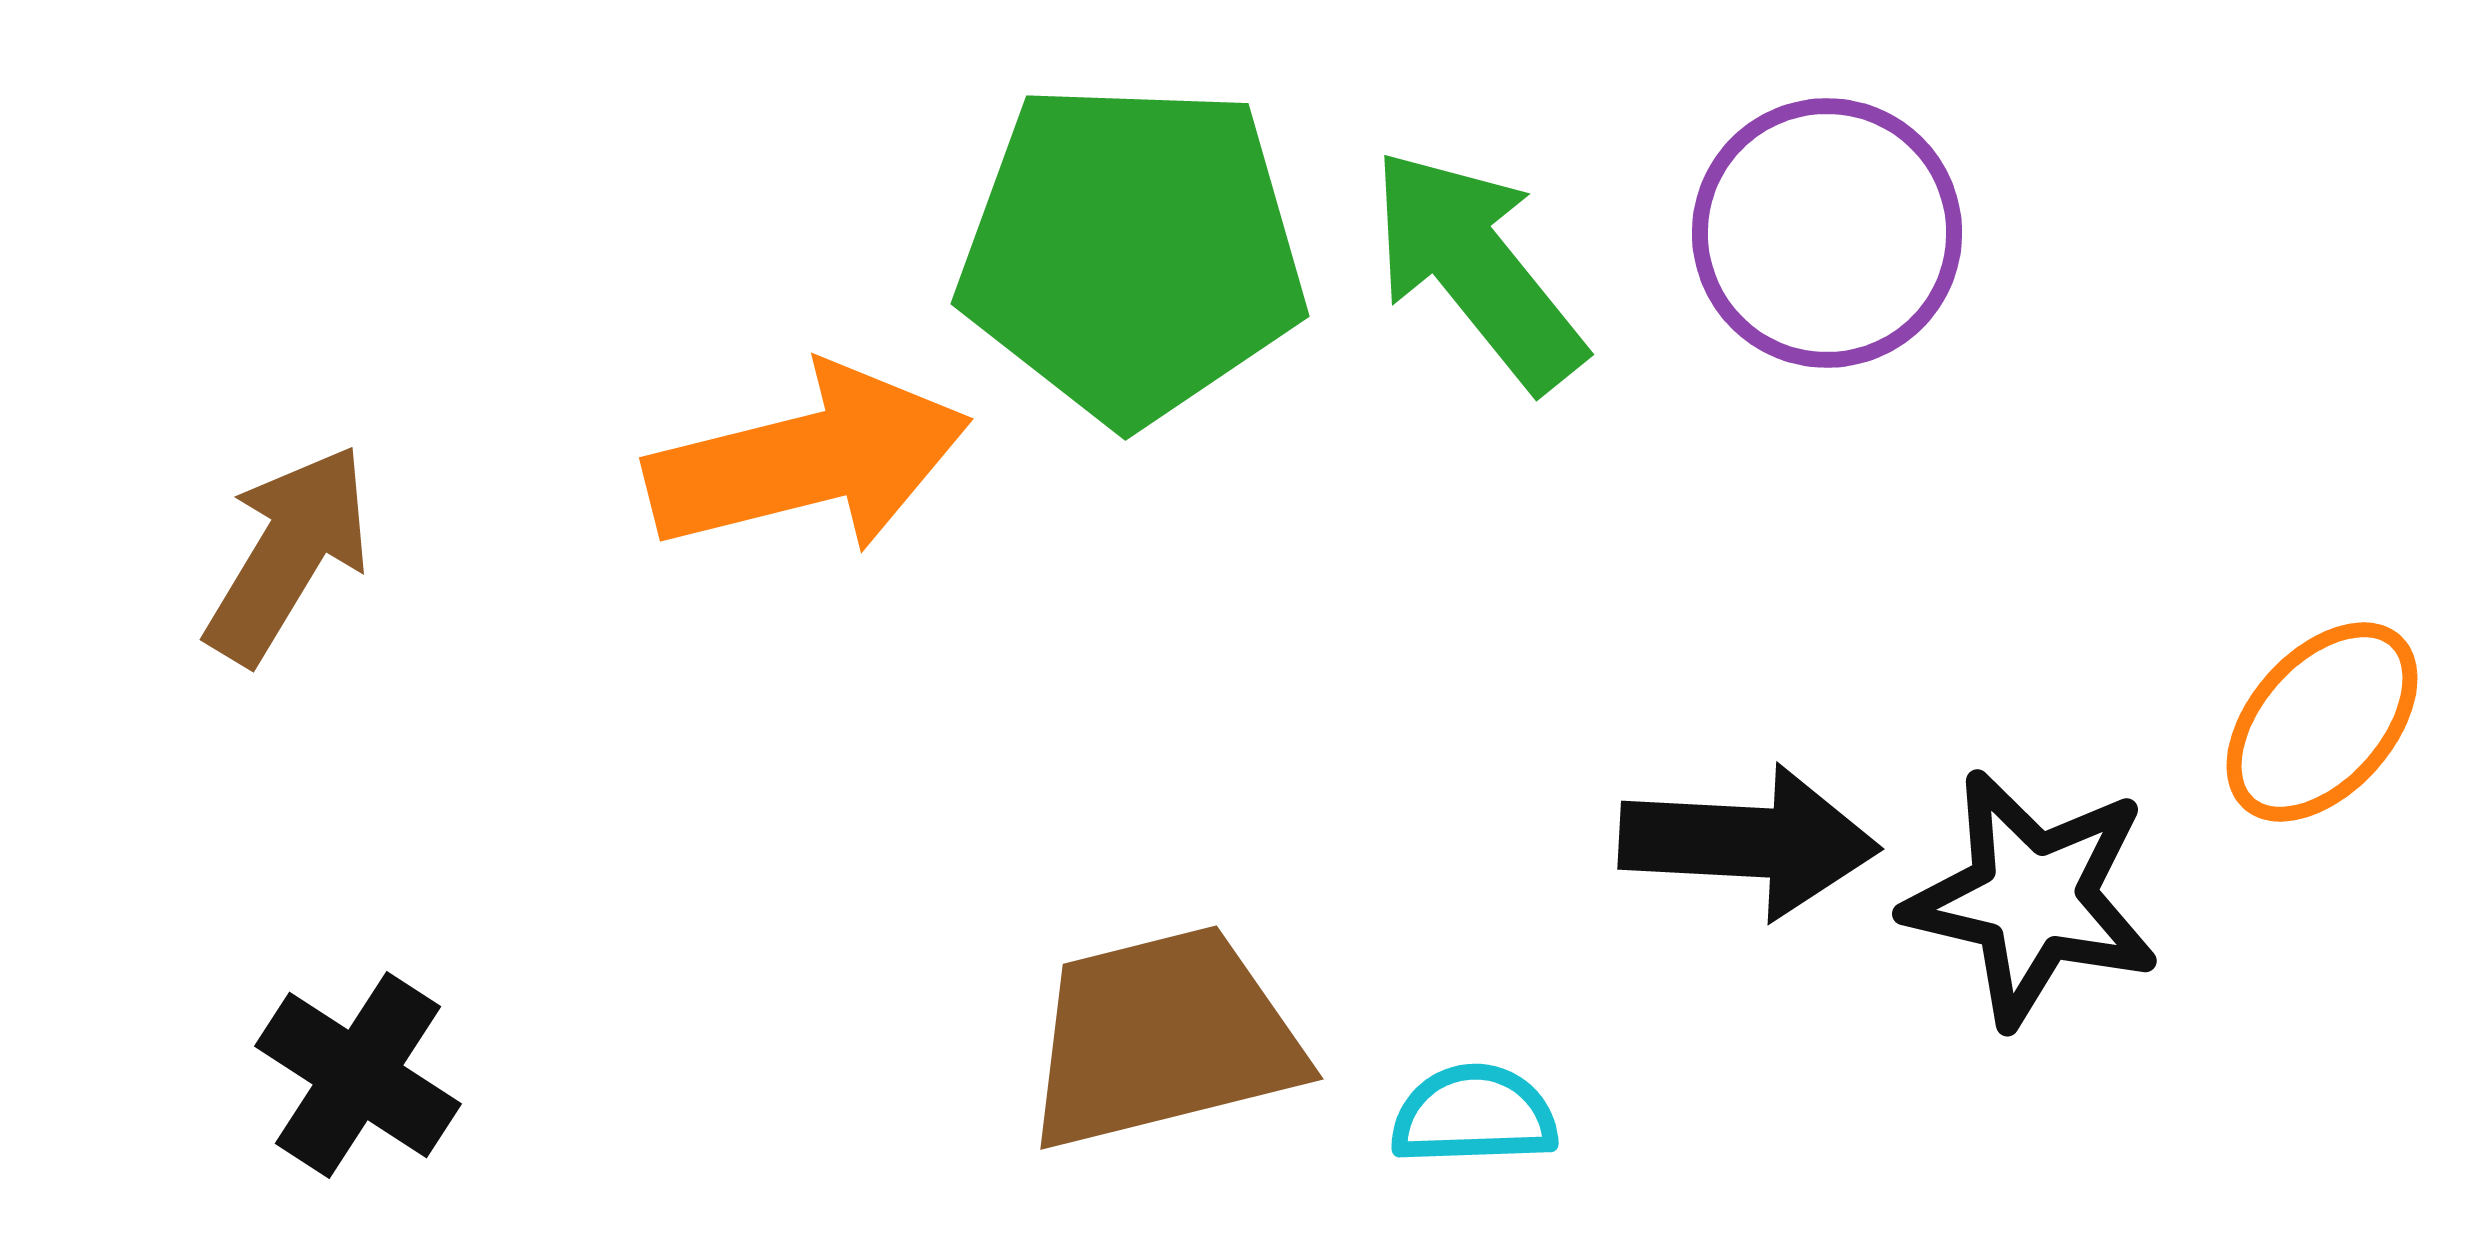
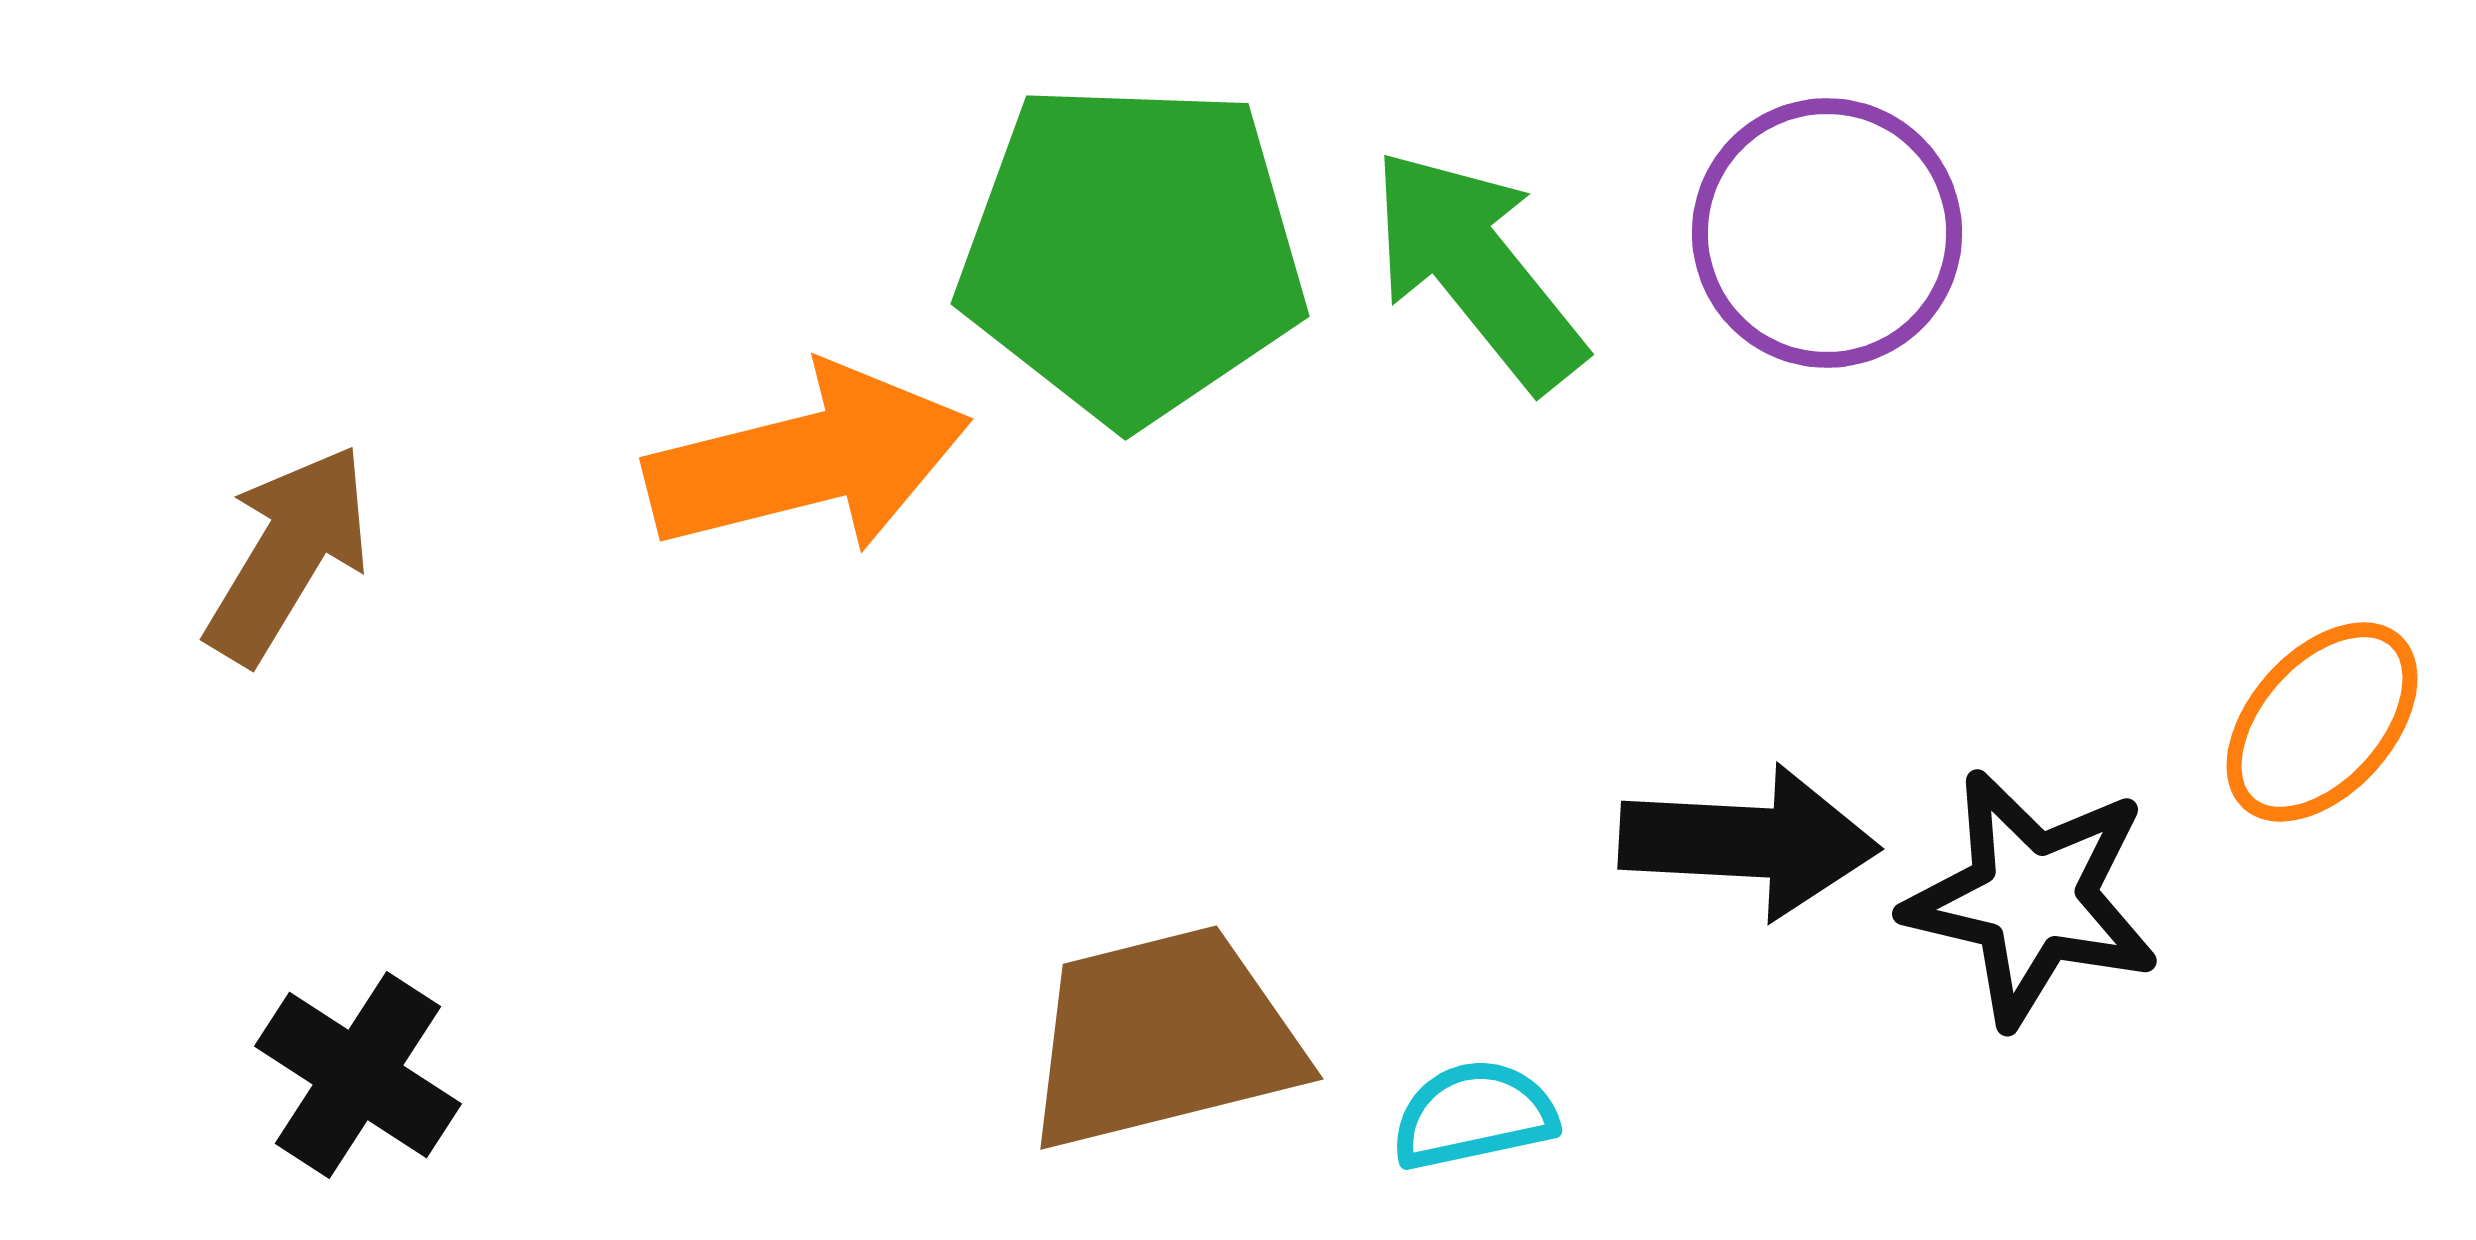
cyan semicircle: rotated 10 degrees counterclockwise
